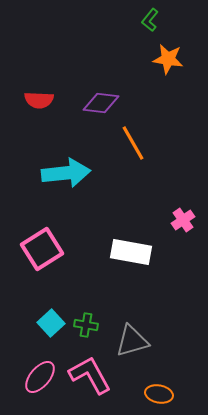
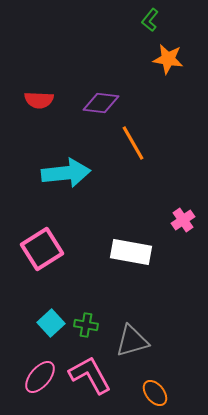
orange ellipse: moved 4 px left, 1 px up; rotated 40 degrees clockwise
